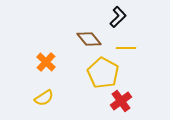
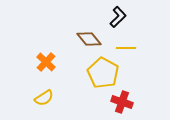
red cross: moved 1 px right, 1 px down; rotated 35 degrees counterclockwise
